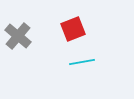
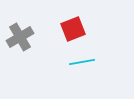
gray cross: moved 2 px right, 1 px down; rotated 20 degrees clockwise
